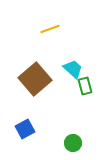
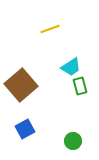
cyan trapezoid: moved 2 px left, 2 px up; rotated 105 degrees clockwise
brown square: moved 14 px left, 6 px down
green rectangle: moved 5 px left
green circle: moved 2 px up
